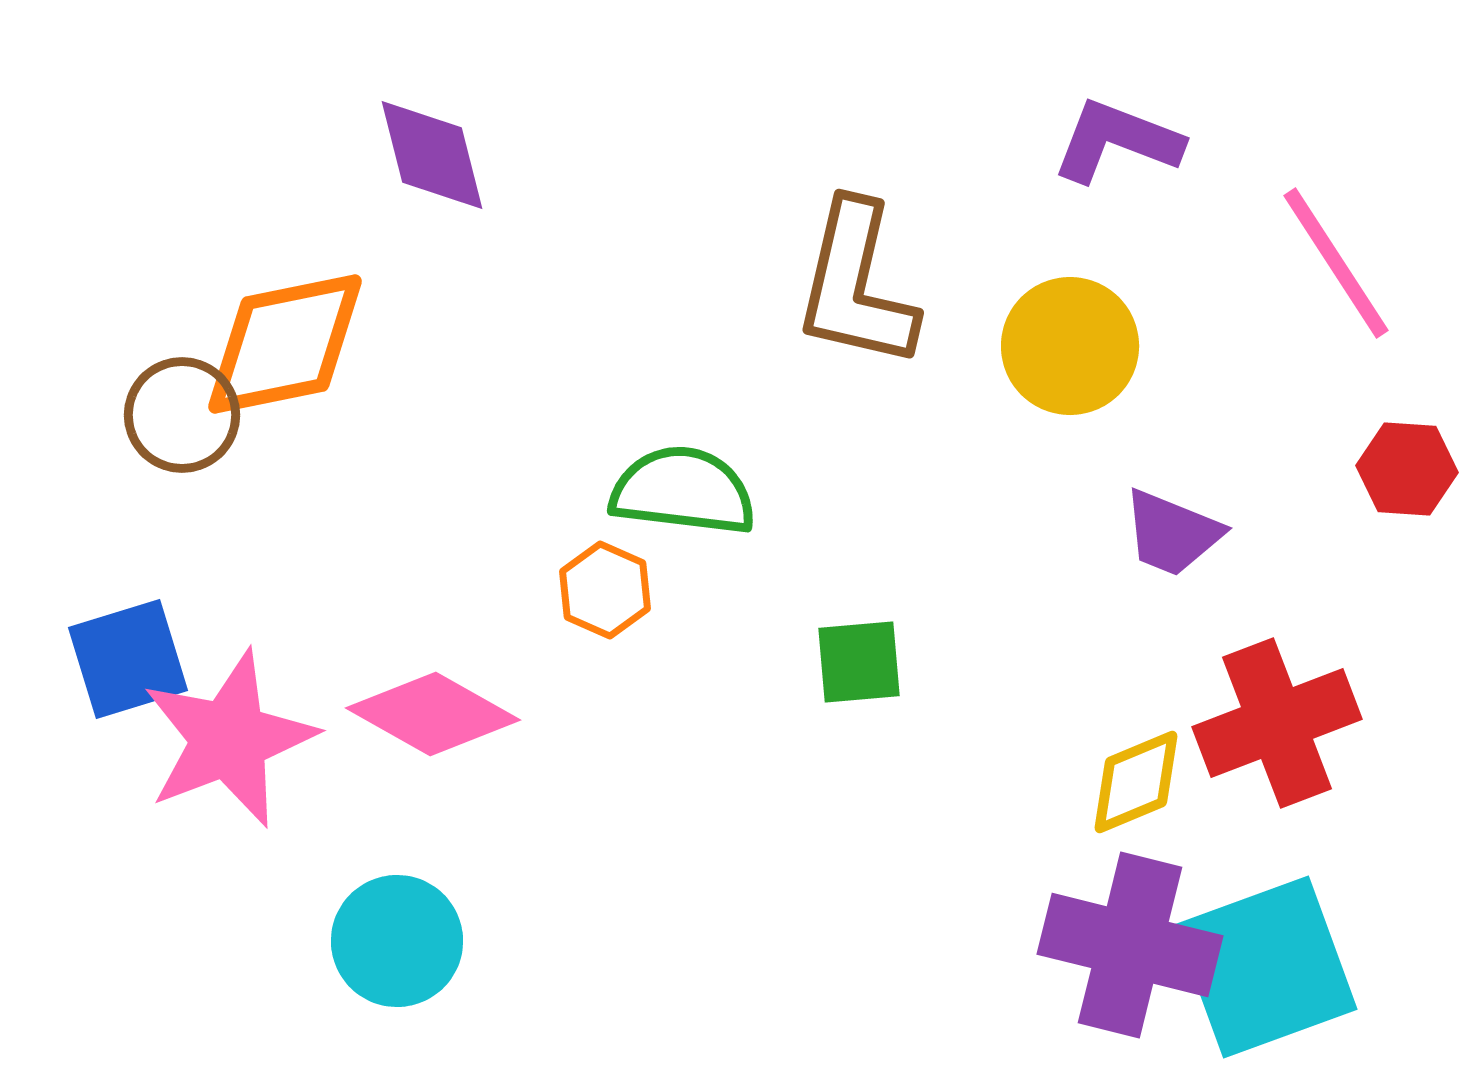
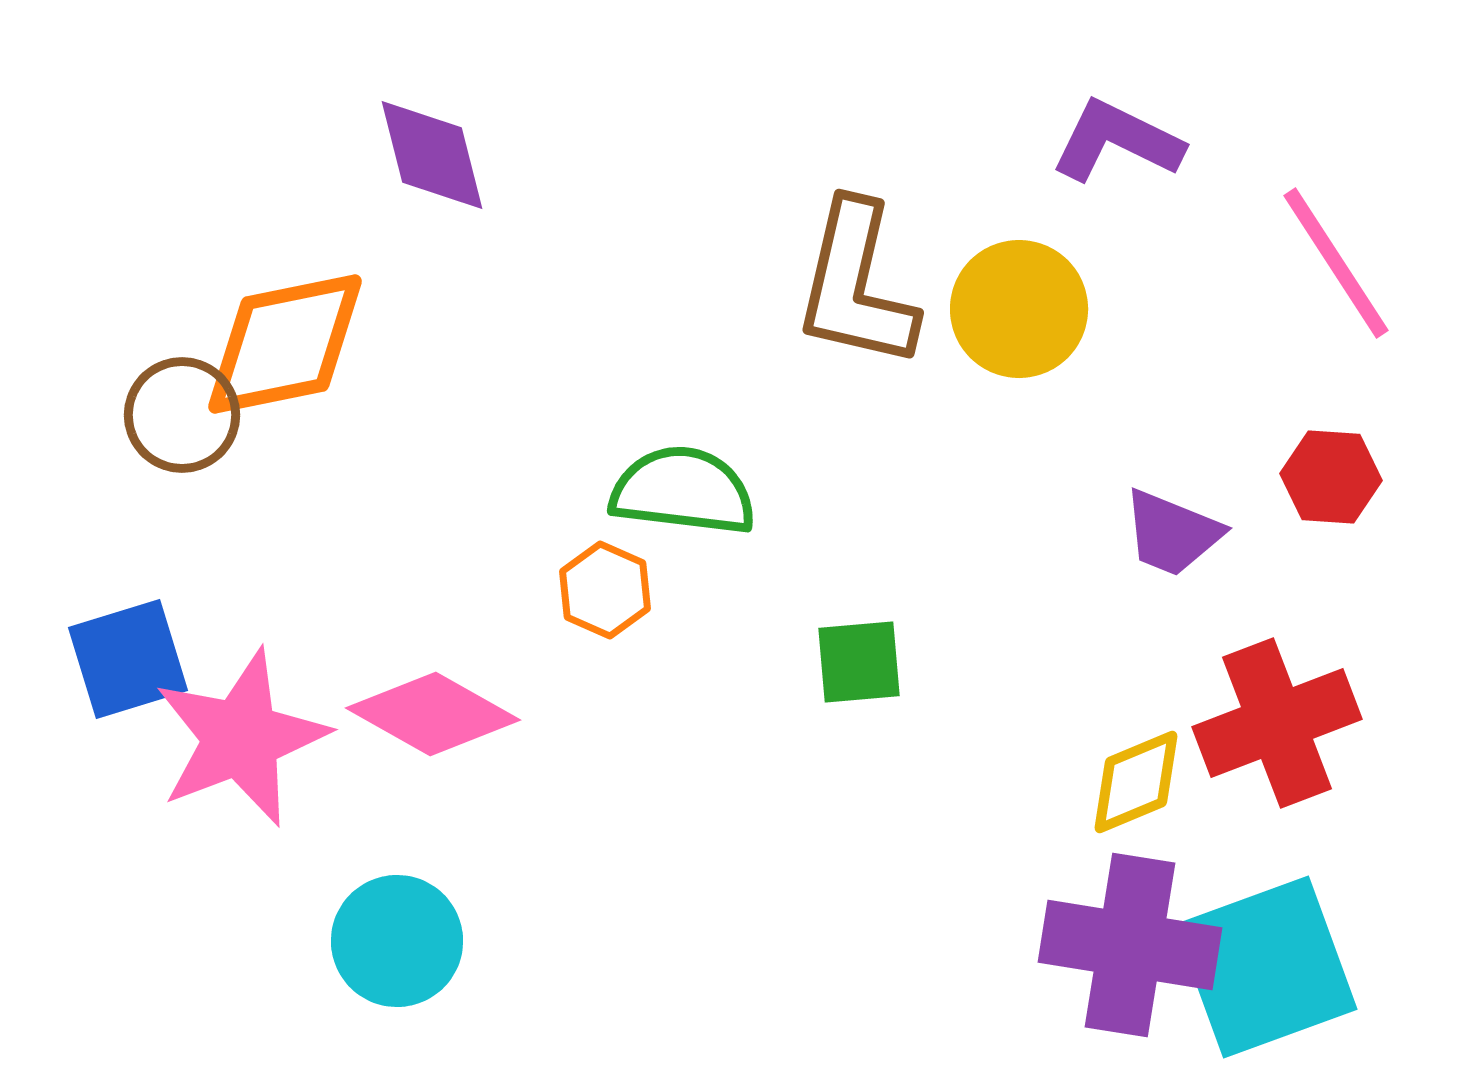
purple L-shape: rotated 5 degrees clockwise
yellow circle: moved 51 px left, 37 px up
red hexagon: moved 76 px left, 8 px down
pink star: moved 12 px right, 1 px up
purple cross: rotated 5 degrees counterclockwise
